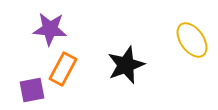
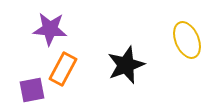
yellow ellipse: moved 5 px left; rotated 12 degrees clockwise
